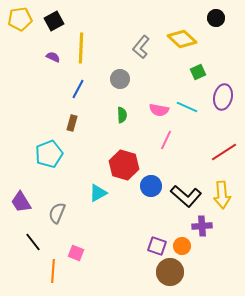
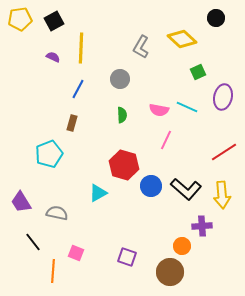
gray L-shape: rotated 10 degrees counterclockwise
black L-shape: moved 7 px up
gray semicircle: rotated 80 degrees clockwise
purple square: moved 30 px left, 11 px down
